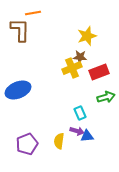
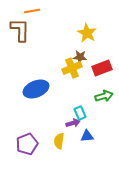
orange line: moved 1 px left, 2 px up
yellow star: moved 3 px up; rotated 24 degrees counterclockwise
red rectangle: moved 3 px right, 4 px up
blue ellipse: moved 18 px right, 1 px up
green arrow: moved 2 px left, 1 px up
purple arrow: moved 4 px left, 8 px up; rotated 32 degrees counterclockwise
